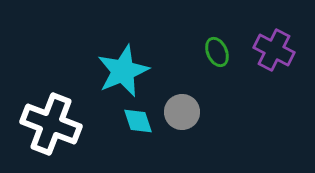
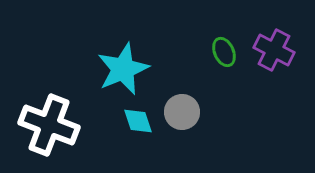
green ellipse: moved 7 px right
cyan star: moved 2 px up
white cross: moved 2 px left, 1 px down
